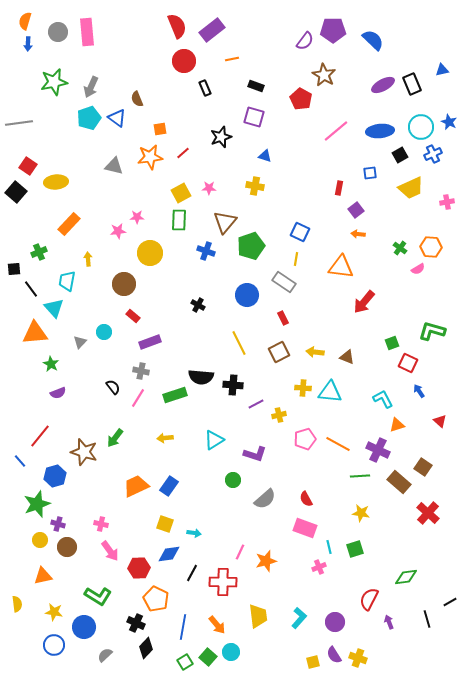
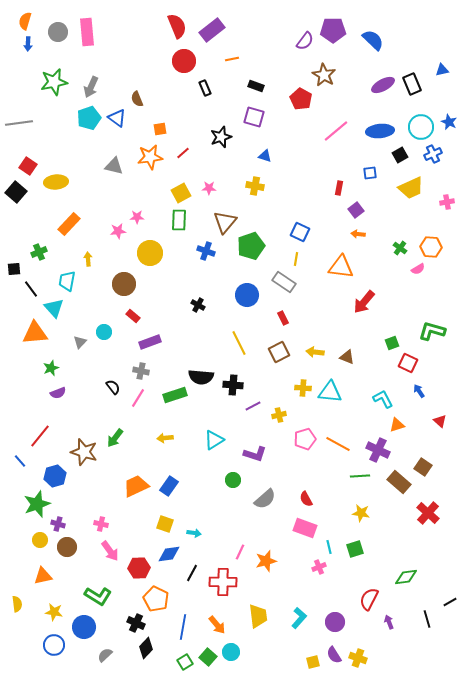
green star at (51, 364): moved 4 px down; rotated 21 degrees clockwise
purple line at (256, 404): moved 3 px left, 2 px down
